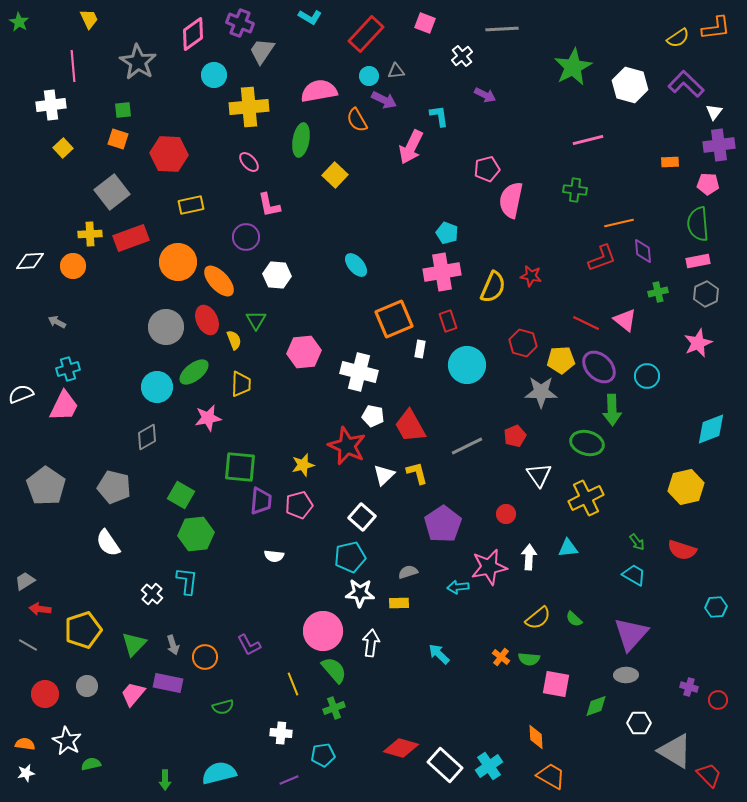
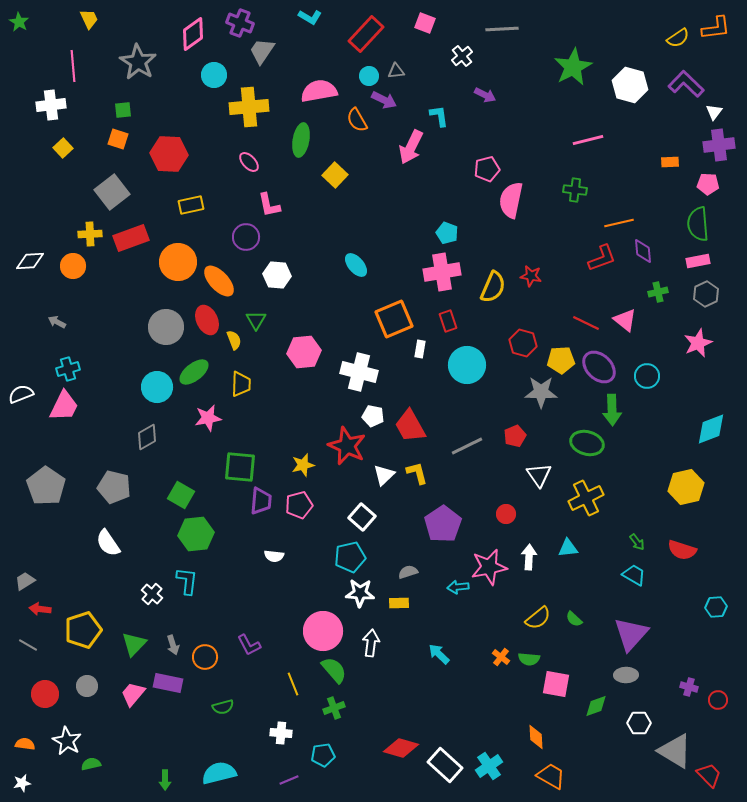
white star at (26, 773): moved 4 px left, 10 px down
